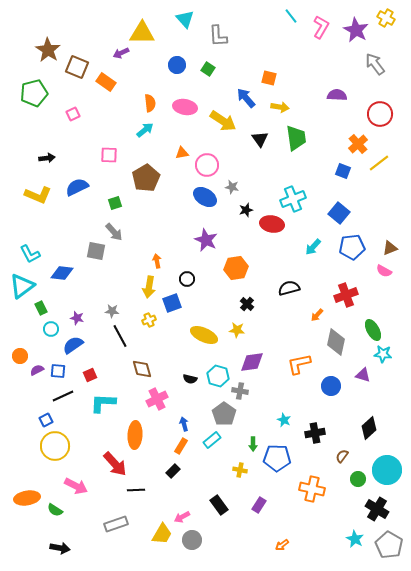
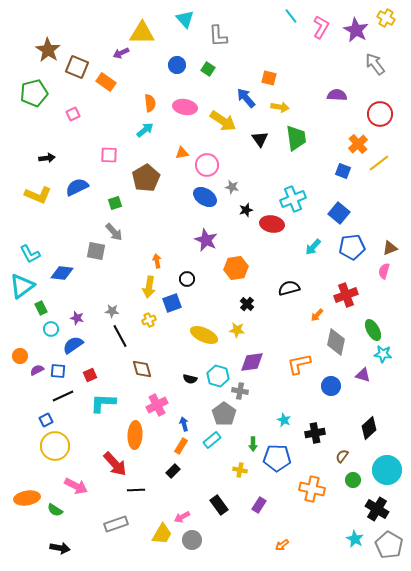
pink semicircle at (384, 271): rotated 77 degrees clockwise
pink cross at (157, 399): moved 6 px down
green circle at (358, 479): moved 5 px left, 1 px down
